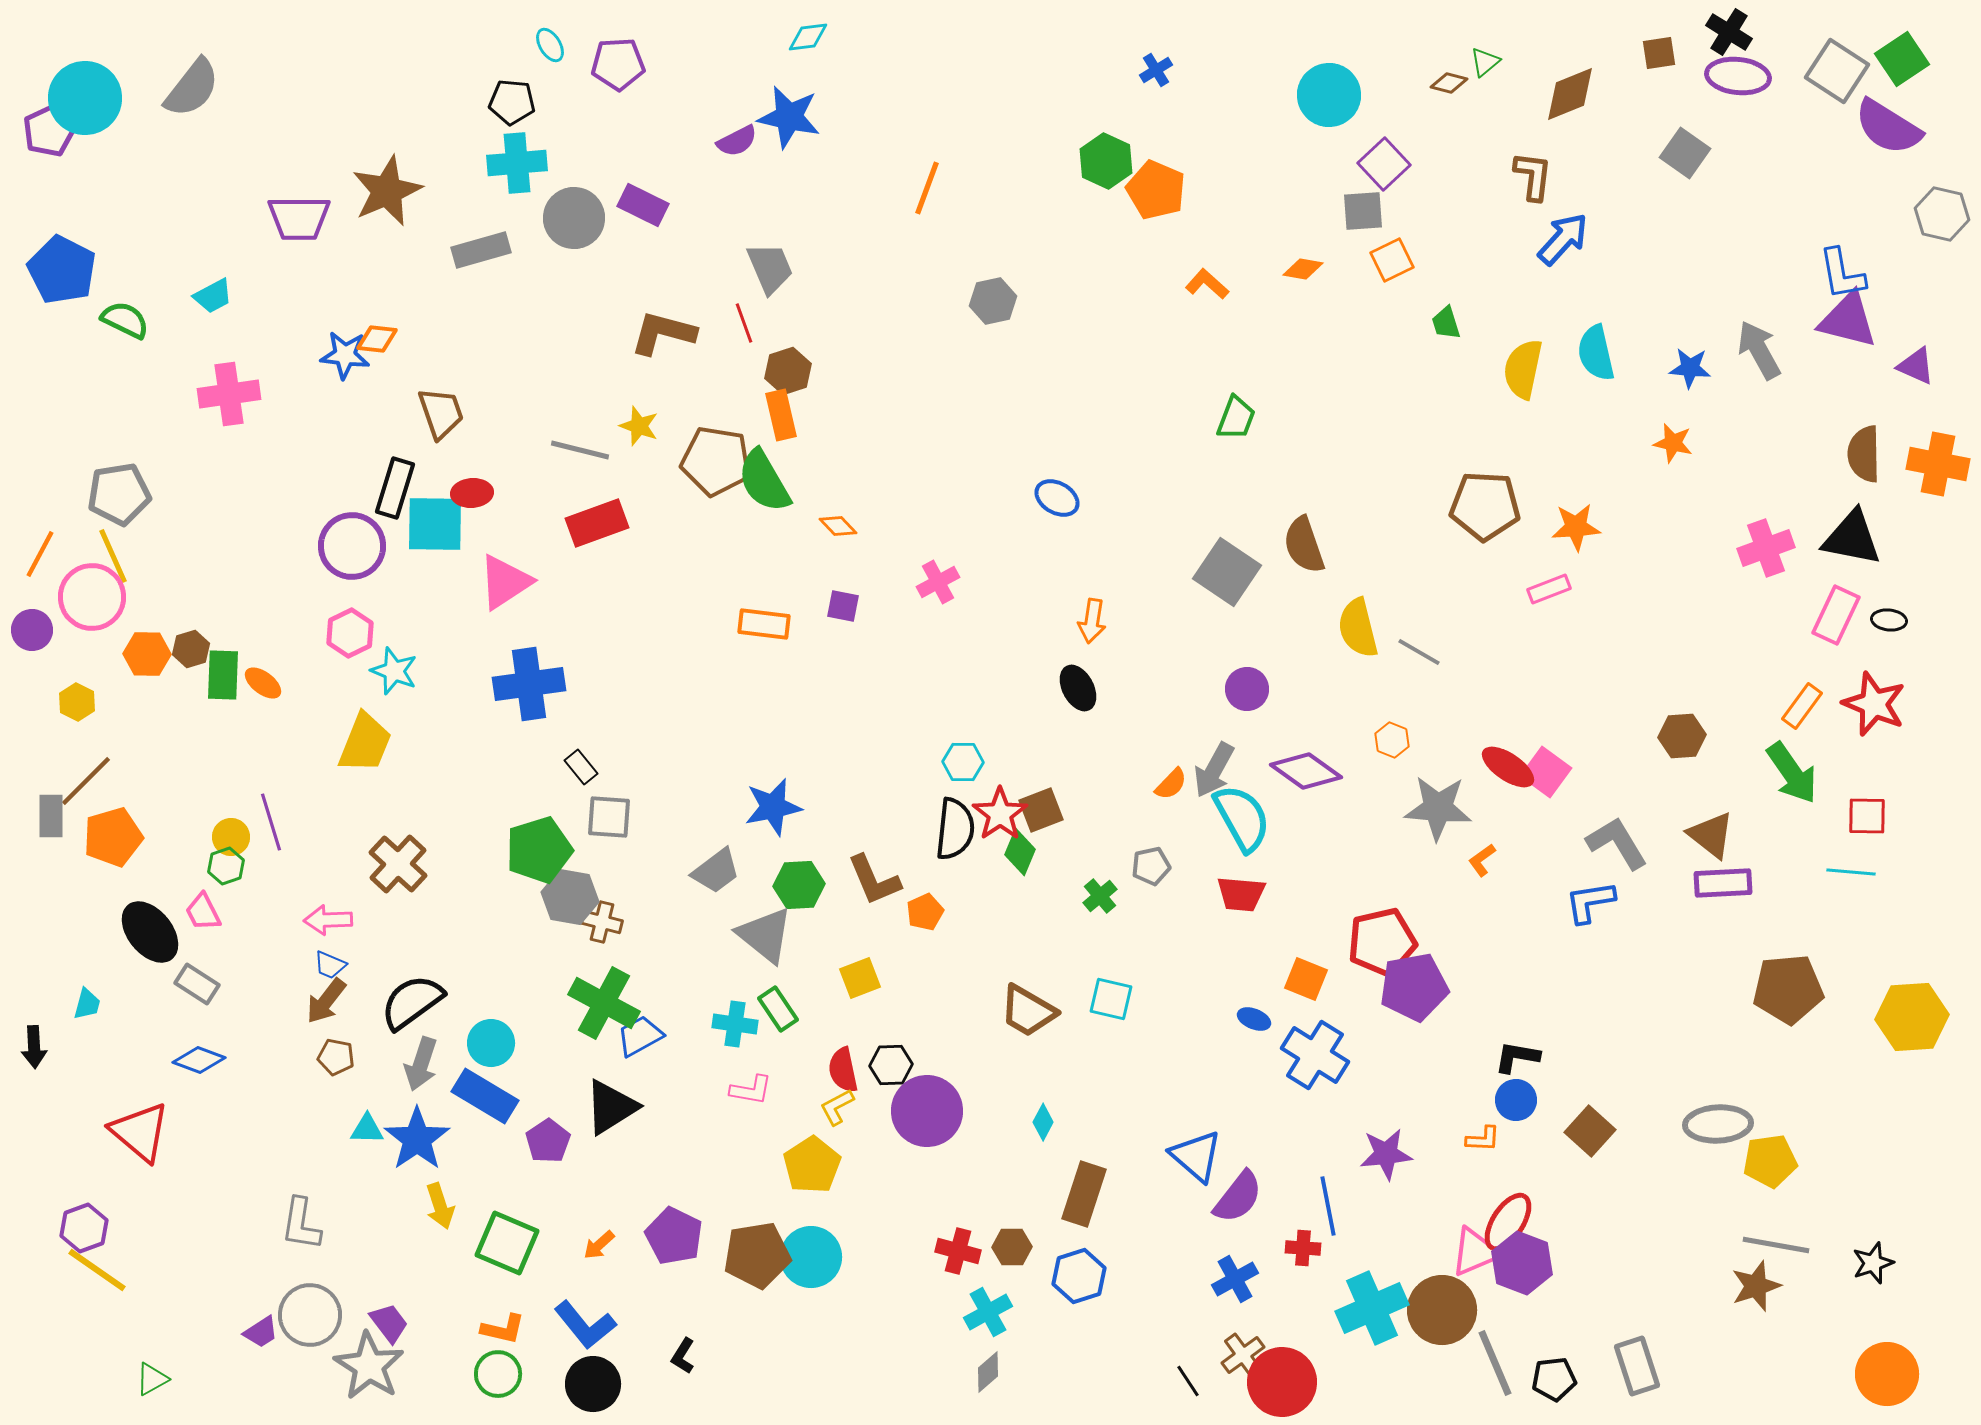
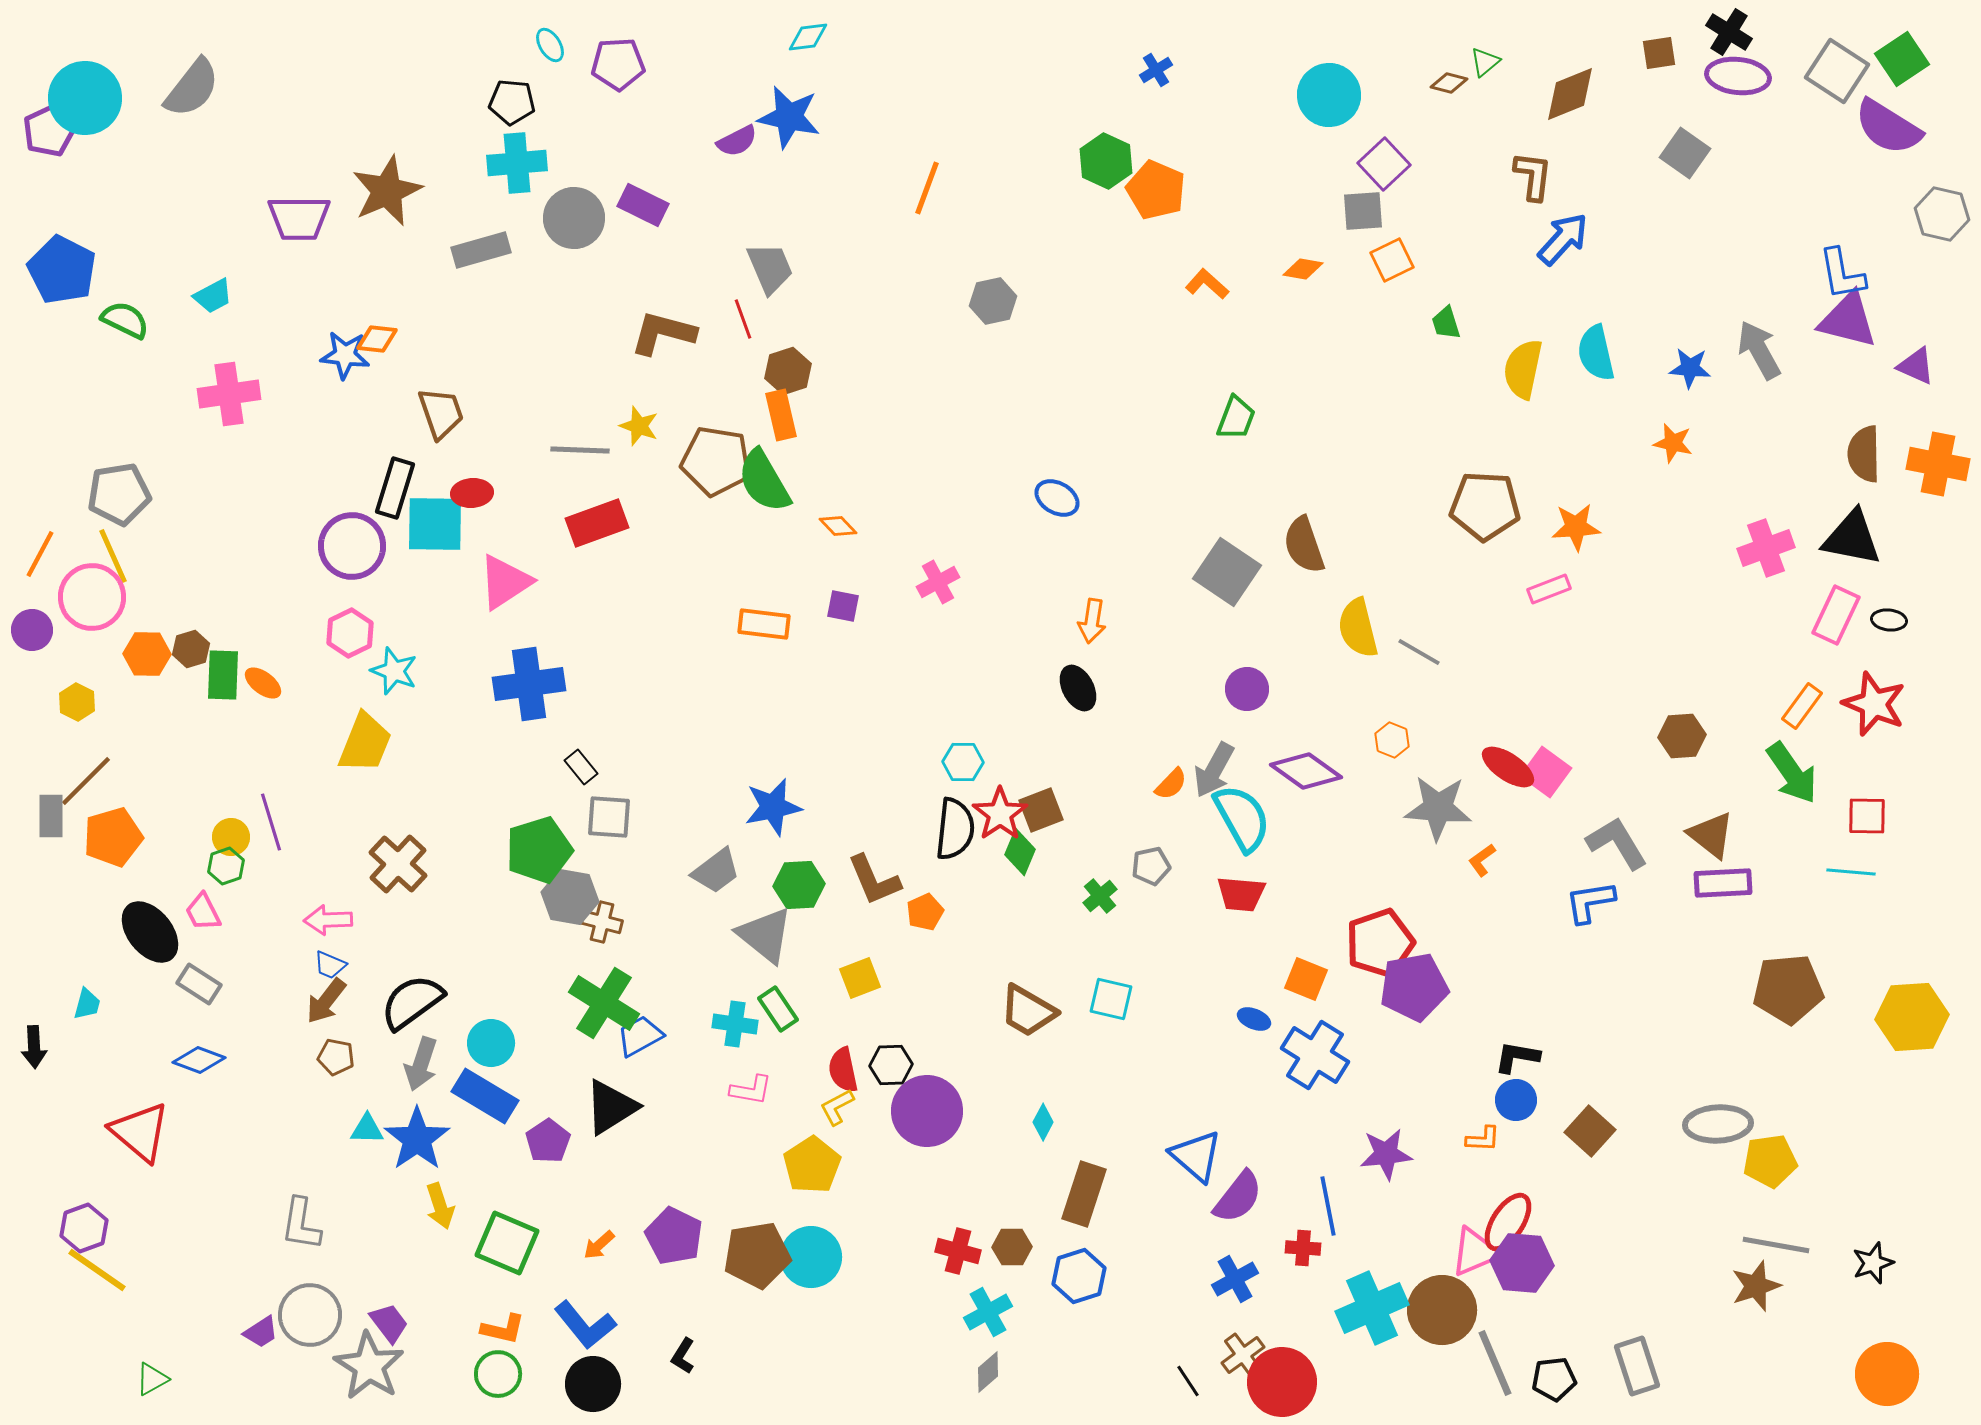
red line at (744, 323): moved 1 px left, 4 px up
gray line at (580, 450): rotated 12 degrees counterclockwise
red pentagon at (1382, 942): moved 2 px left, 1 px down; rotated 6 degrees counterclockwise
gray rectangle at (197, 984): moved 2 px right
green cross at (604, 1003): rotated 4 degrees clockwise
purple hexagon at (1522, 1263): rotated 16 degrees counterclockwise
